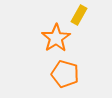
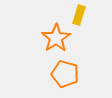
yellow rectangle: rotated 12 degrees counterclockwise
